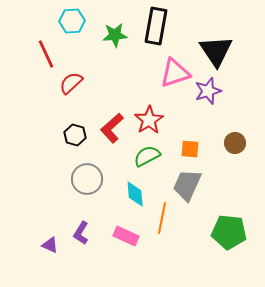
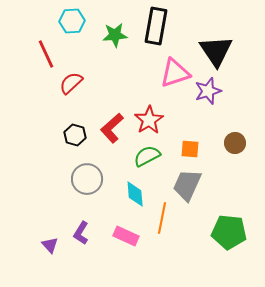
purple triangle: rotated 24 degrees clockwise
